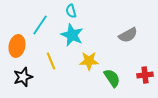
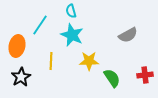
yellow line: rotated 24 degrees clockwise
black star: moved 2 px left; rotated 12 degrees counterclockwise
